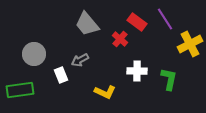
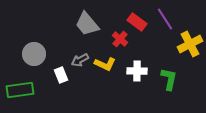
yellow L-shape: moved 28 px up
